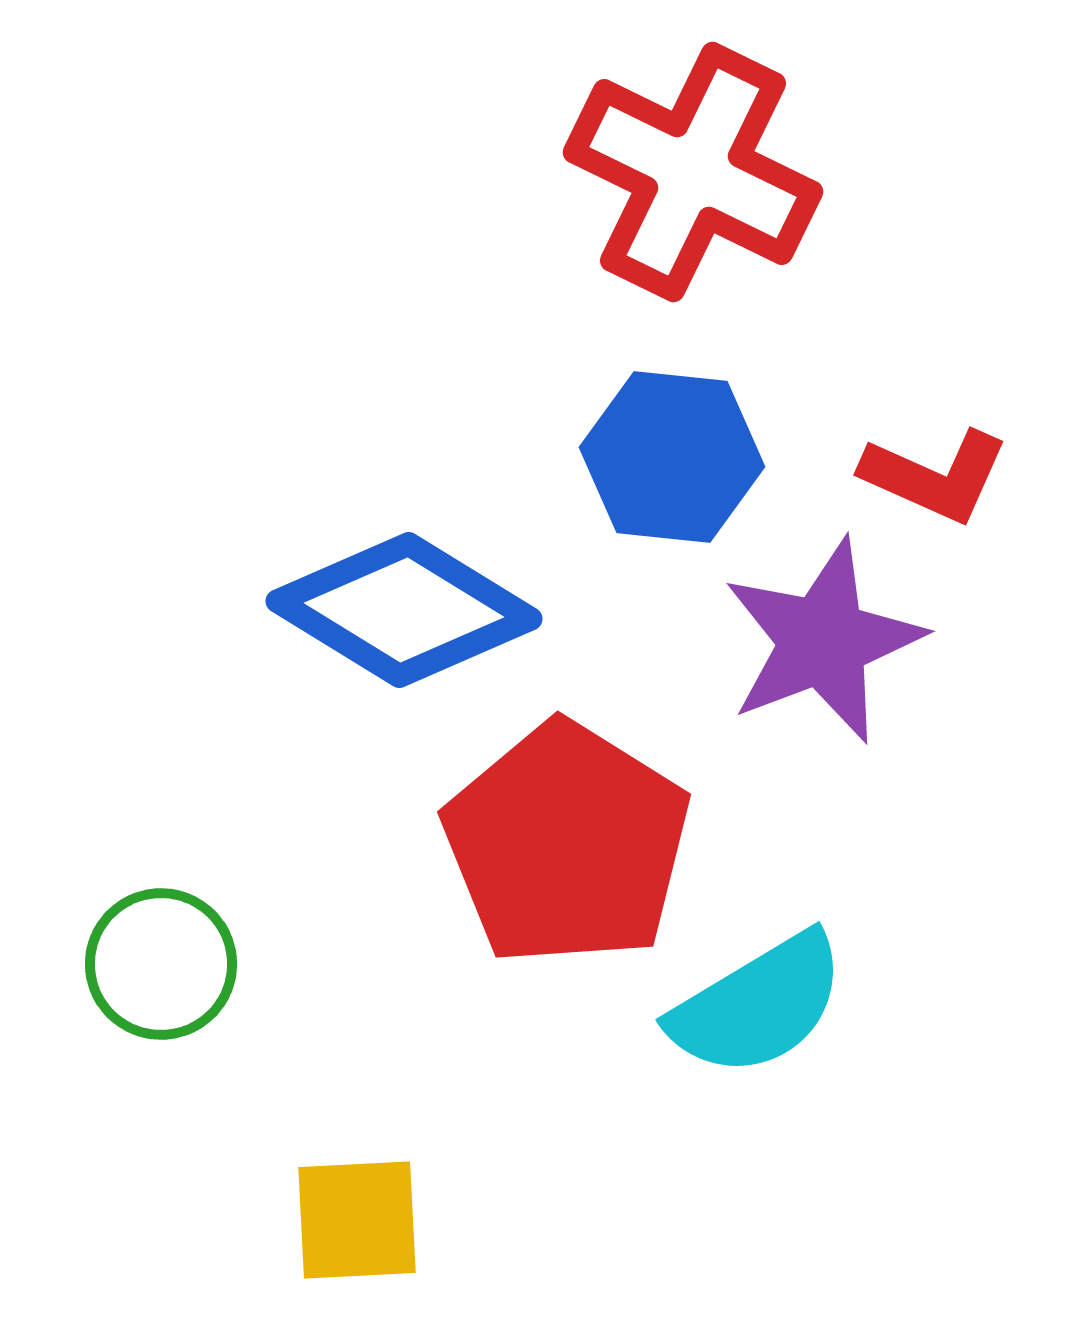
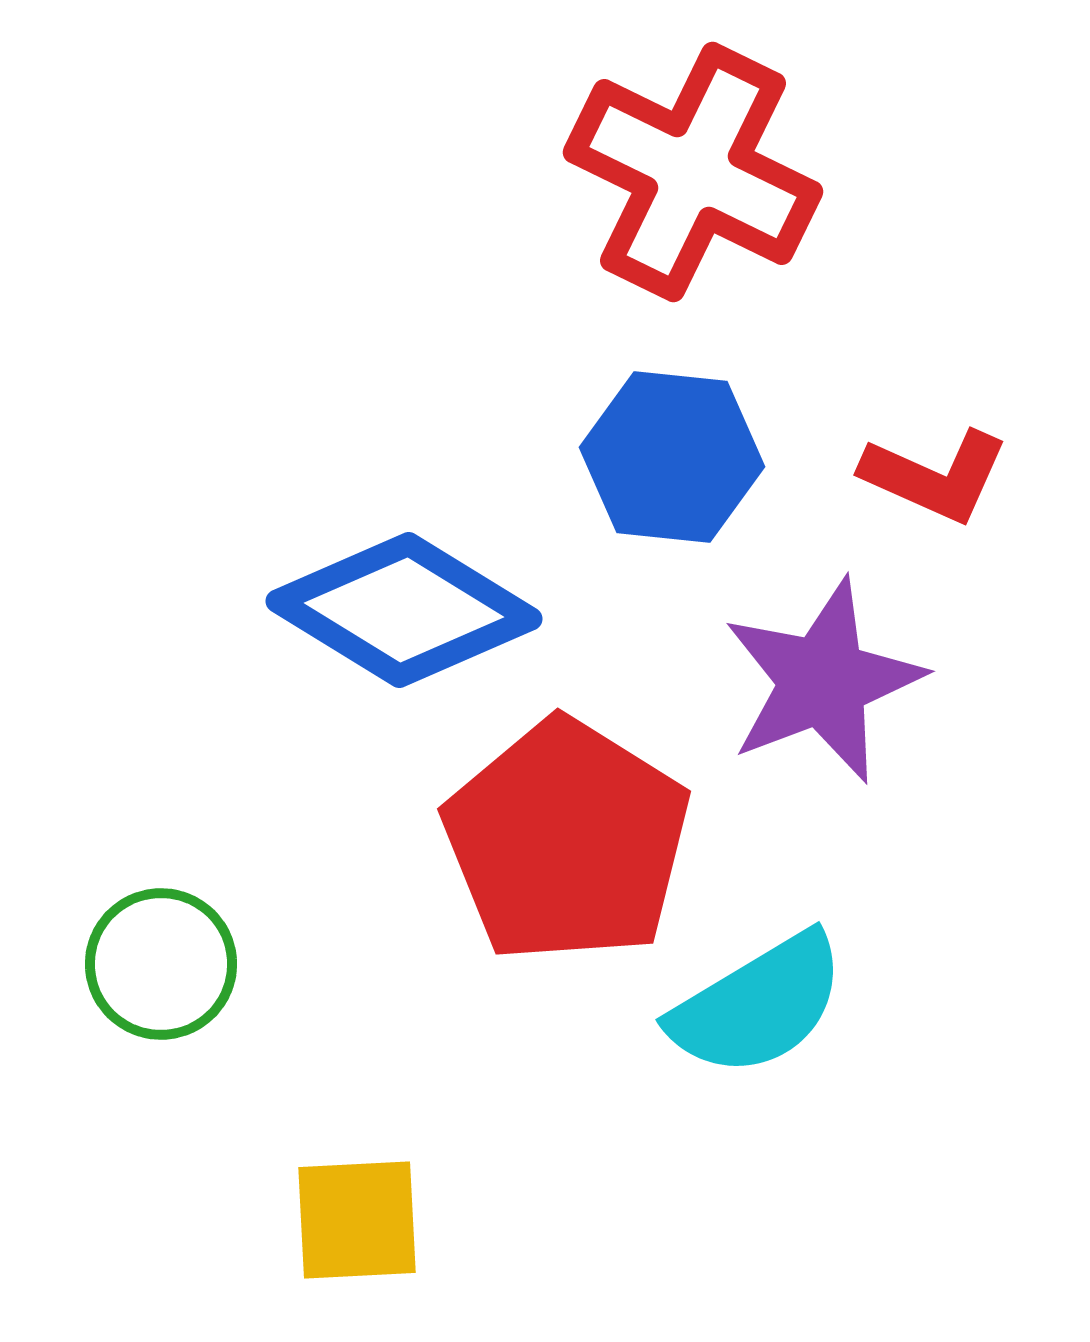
purple star: moved 40 px down
red pentagon: moved 3 px up
